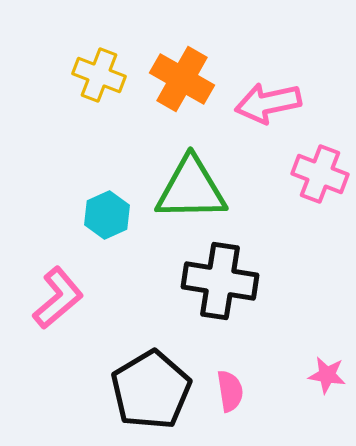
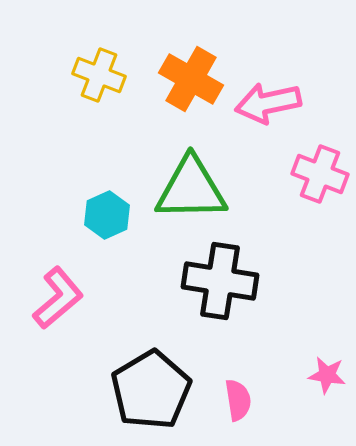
orange cross: moved 9 px right
pink semicircle: moved 8 px right, 9 px down
